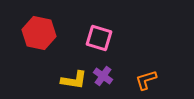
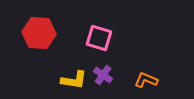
red hexagon: rotated 8 degrees counterclockwise
purple cross: moved 1 px up
orange L-shape: rotated 40 degrees clockwise
